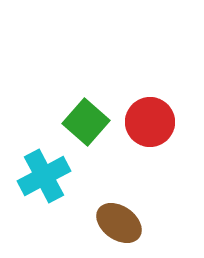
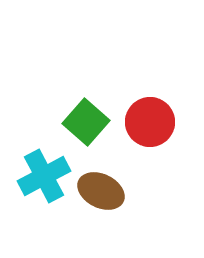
brown ellipse: moved 18 px left, 32 px up; rotated 9 degrees counterclockwise
